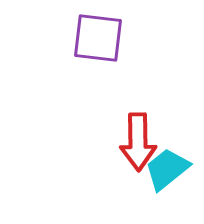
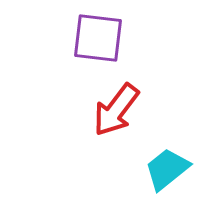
red arrow: moved 22 px left, 32 px up; rotated 38 degrees clockwise
